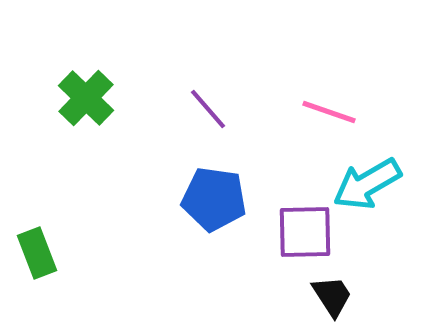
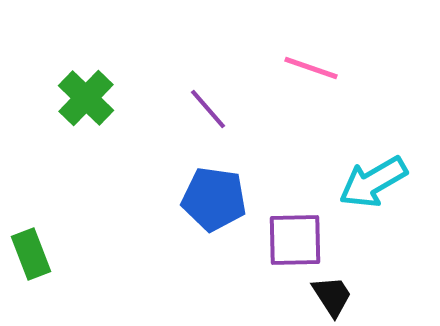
pink line: moved 18 px left, 44 px up
cyan arrow: moved 6 px right, 2 px up
purple square: moved 10 px left, 8 px down
green rectangle: moved 6 px left, 1 px down
